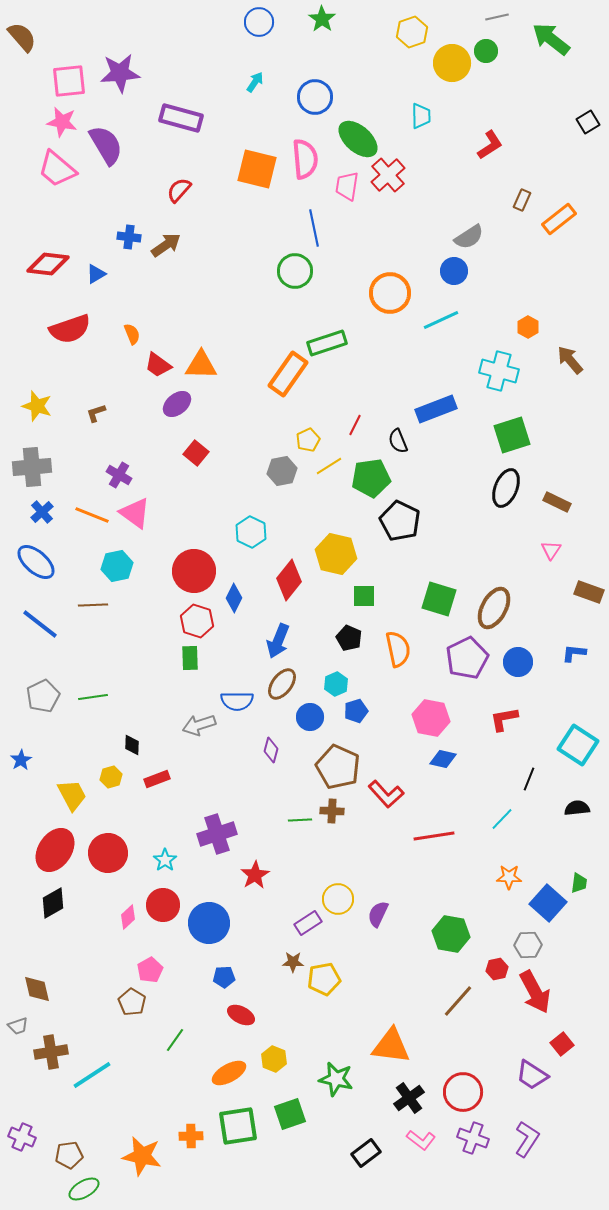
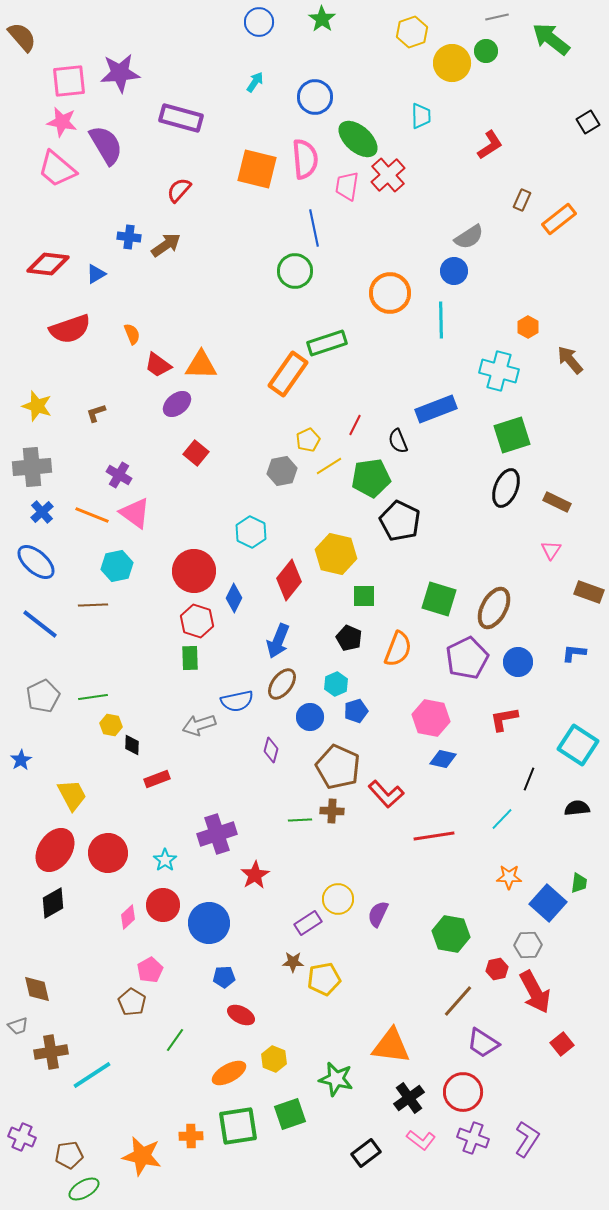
cyan line at (441, 320): rotated 66 degrees counterclockwise
orange semicircle at (398, 649): rotated 33 degrees clockwise
blue semicircle at (237, 701): rotated 12 degrees counterclockwise
yellow hexagon at (111, 777): moved 52 px up; rotated 25 degrees clockwise
purple trapezoid at (532, 1075): moved 49 px left, 32 px up
